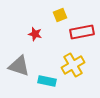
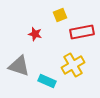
cyan rectangle: rotated 12 degrees clockwise
